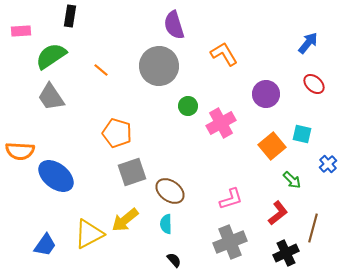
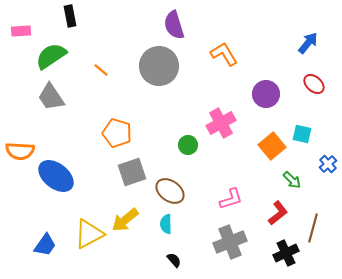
black rectangle: rotated 20 degrees counterclockwise
green circle: moved 39 px down
